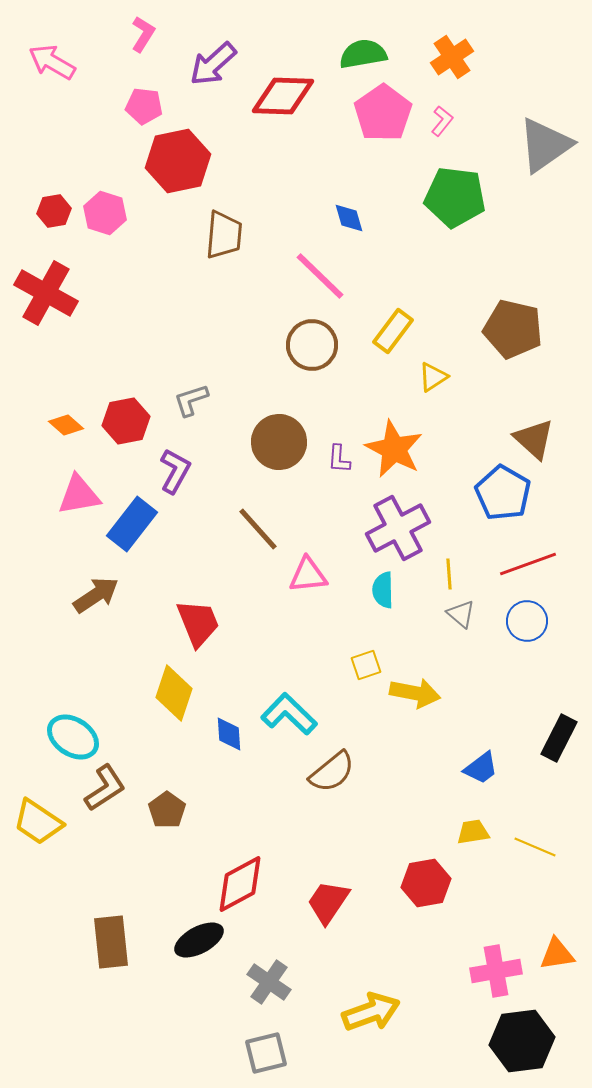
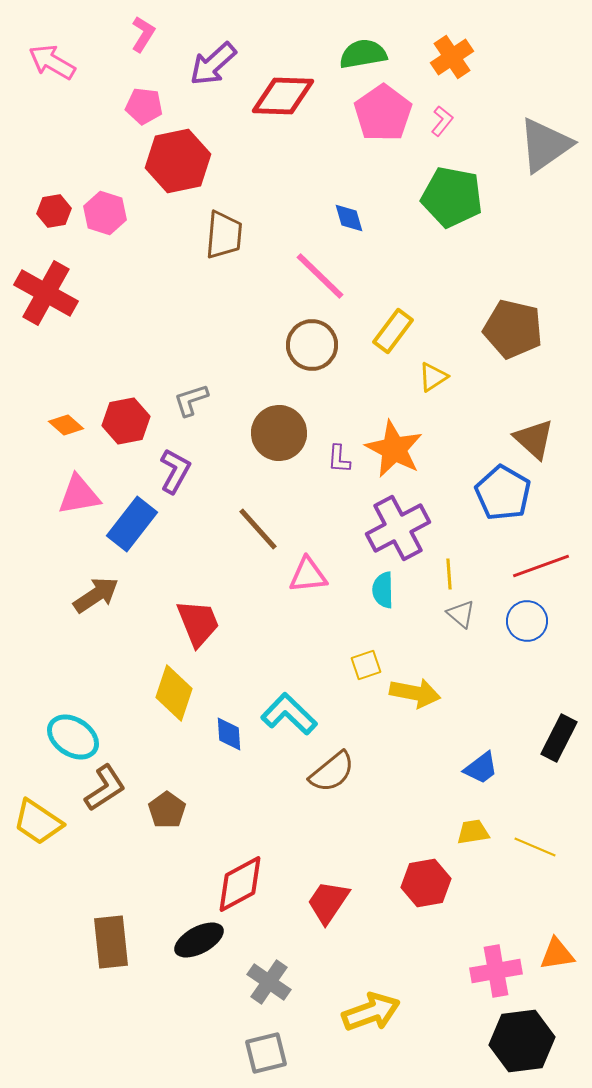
green pentagon at (455, 197): moved 3 px left; rotated 4 degrees clockwise
brown circle at (279, 442): moved 9 px up
red line at (528, 564): moved 13 px right, 2 px down
